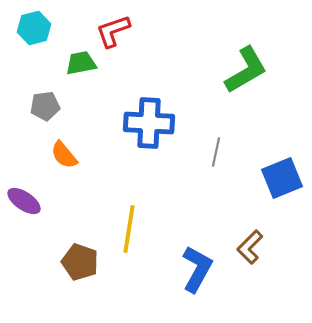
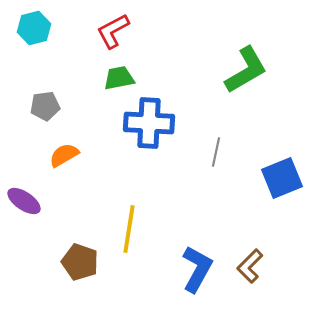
red L-shape: rotated 9 degrees counterclockwise
green trapezoid: moved 38 px right, 15 px down
orange semicircle: rotated 100 degrees clockwise
brown L-shape: moved 19 px down
